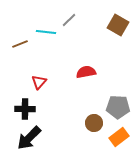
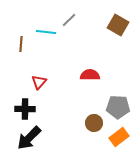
brown line: moved 1 px right; rotated 63 degrees counterclockwise
red semicircle: moved 4 px right, 3 px down; rotated 12 degrees clockwise
